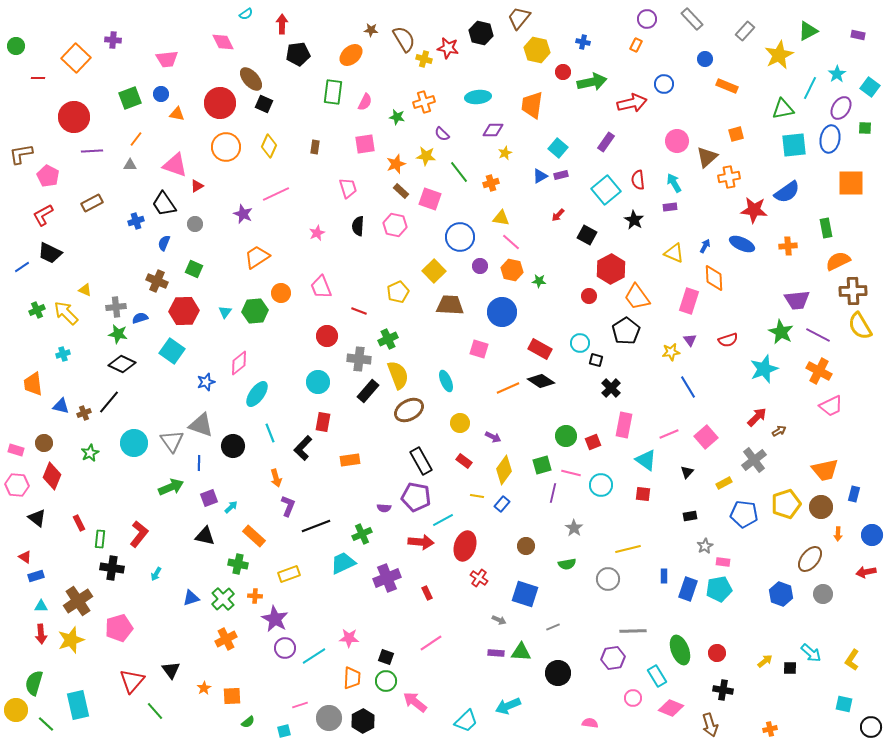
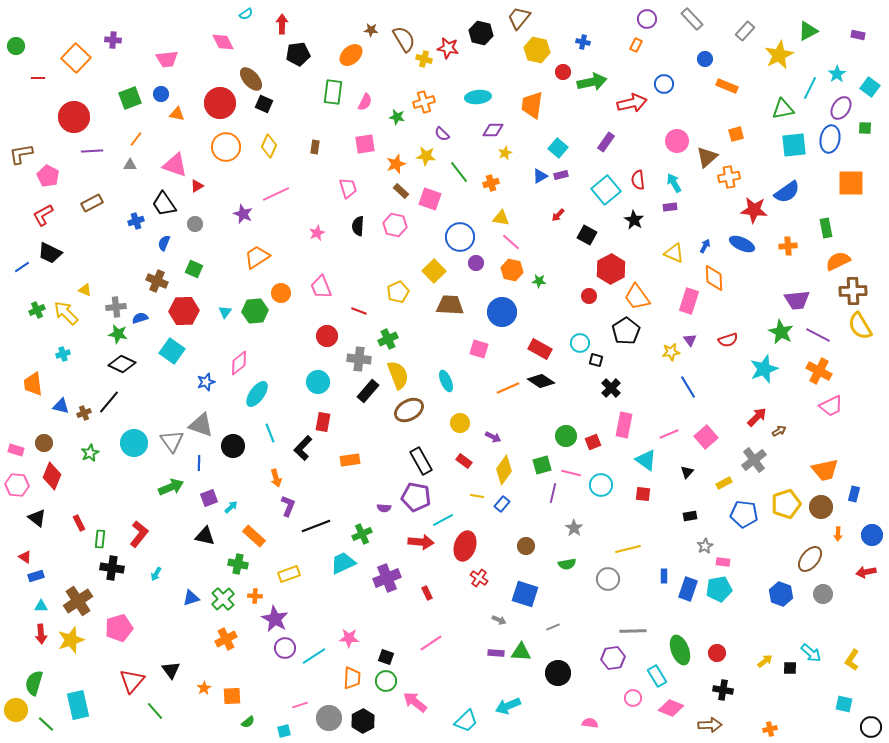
purple circle at (480, 266): moved 4 px left, 3 px up
brown arrow at (710, 725): rotated 75 degrees counterclockwise
